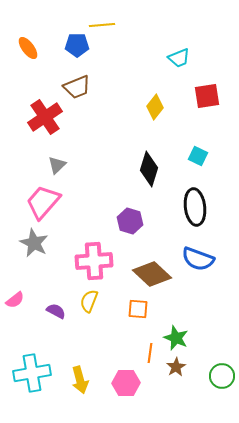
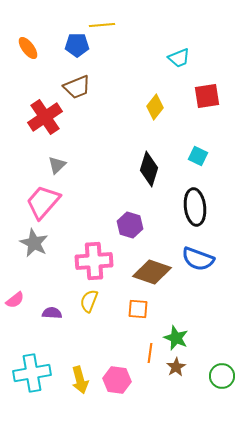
purple hexagon: moved 4 px down
brown diamond: moved 2 px up; rotated 24 degrees counterclockwise
purple semicircle: moved 4 px left, 2 px down; rotated 24 degrees counterclockwise
pink hexagon: moved 9 px left, 3 px up; rotated 8 degrees clockwise
